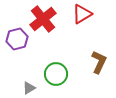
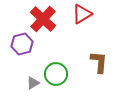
red cross: rotated 8 degrees counterclockwise
purple hexagon: moved 5 px right, 5 px down
brown L-shape: rotated 20 degrees counterclockwise
gray triangle: moved 4 px right, 5 px up
